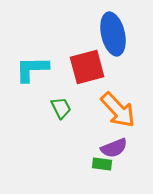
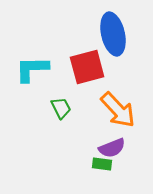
purple semicircle: moved 2 px left
